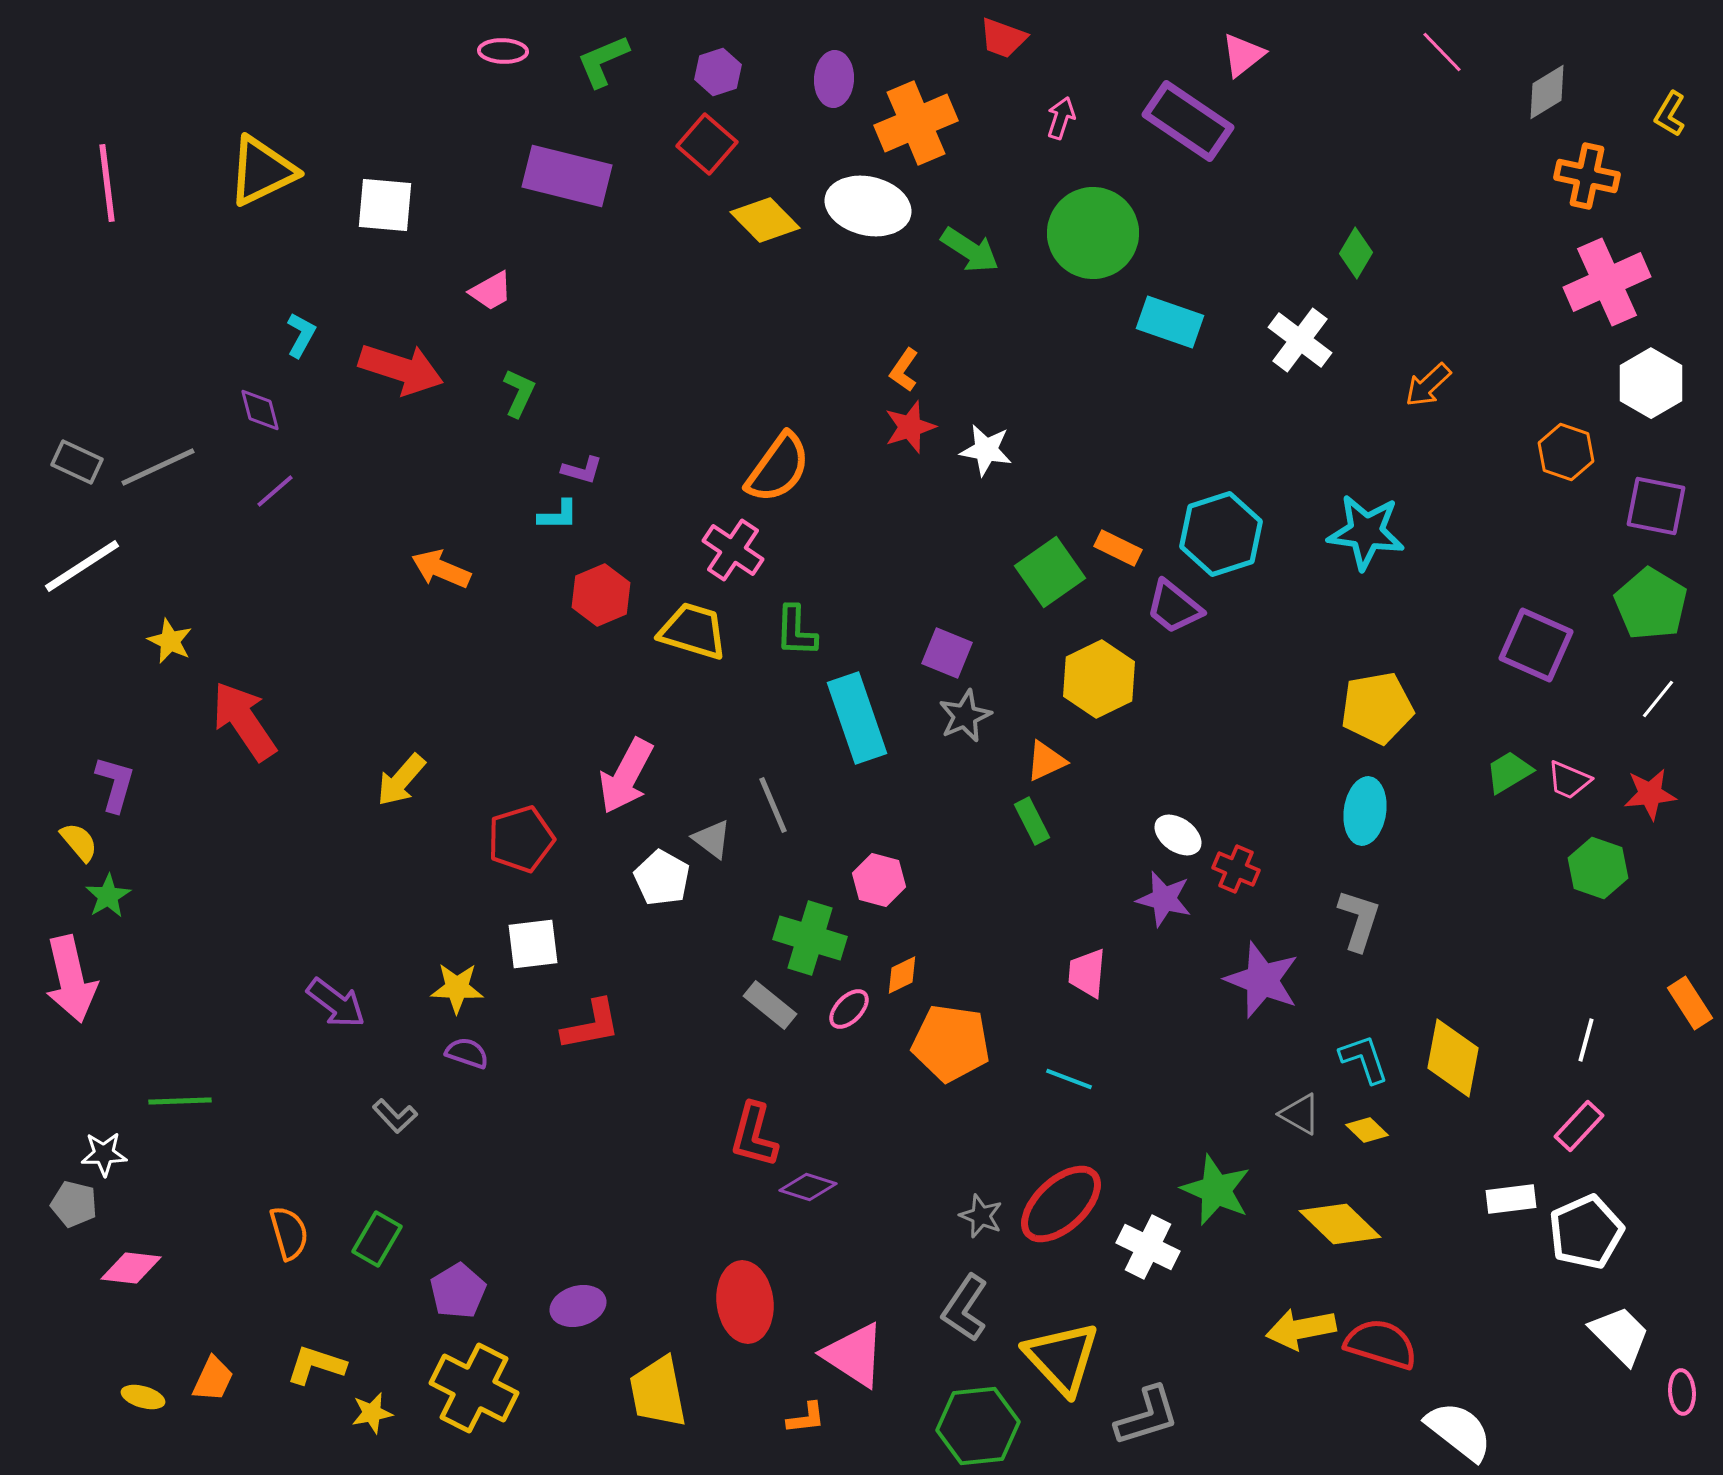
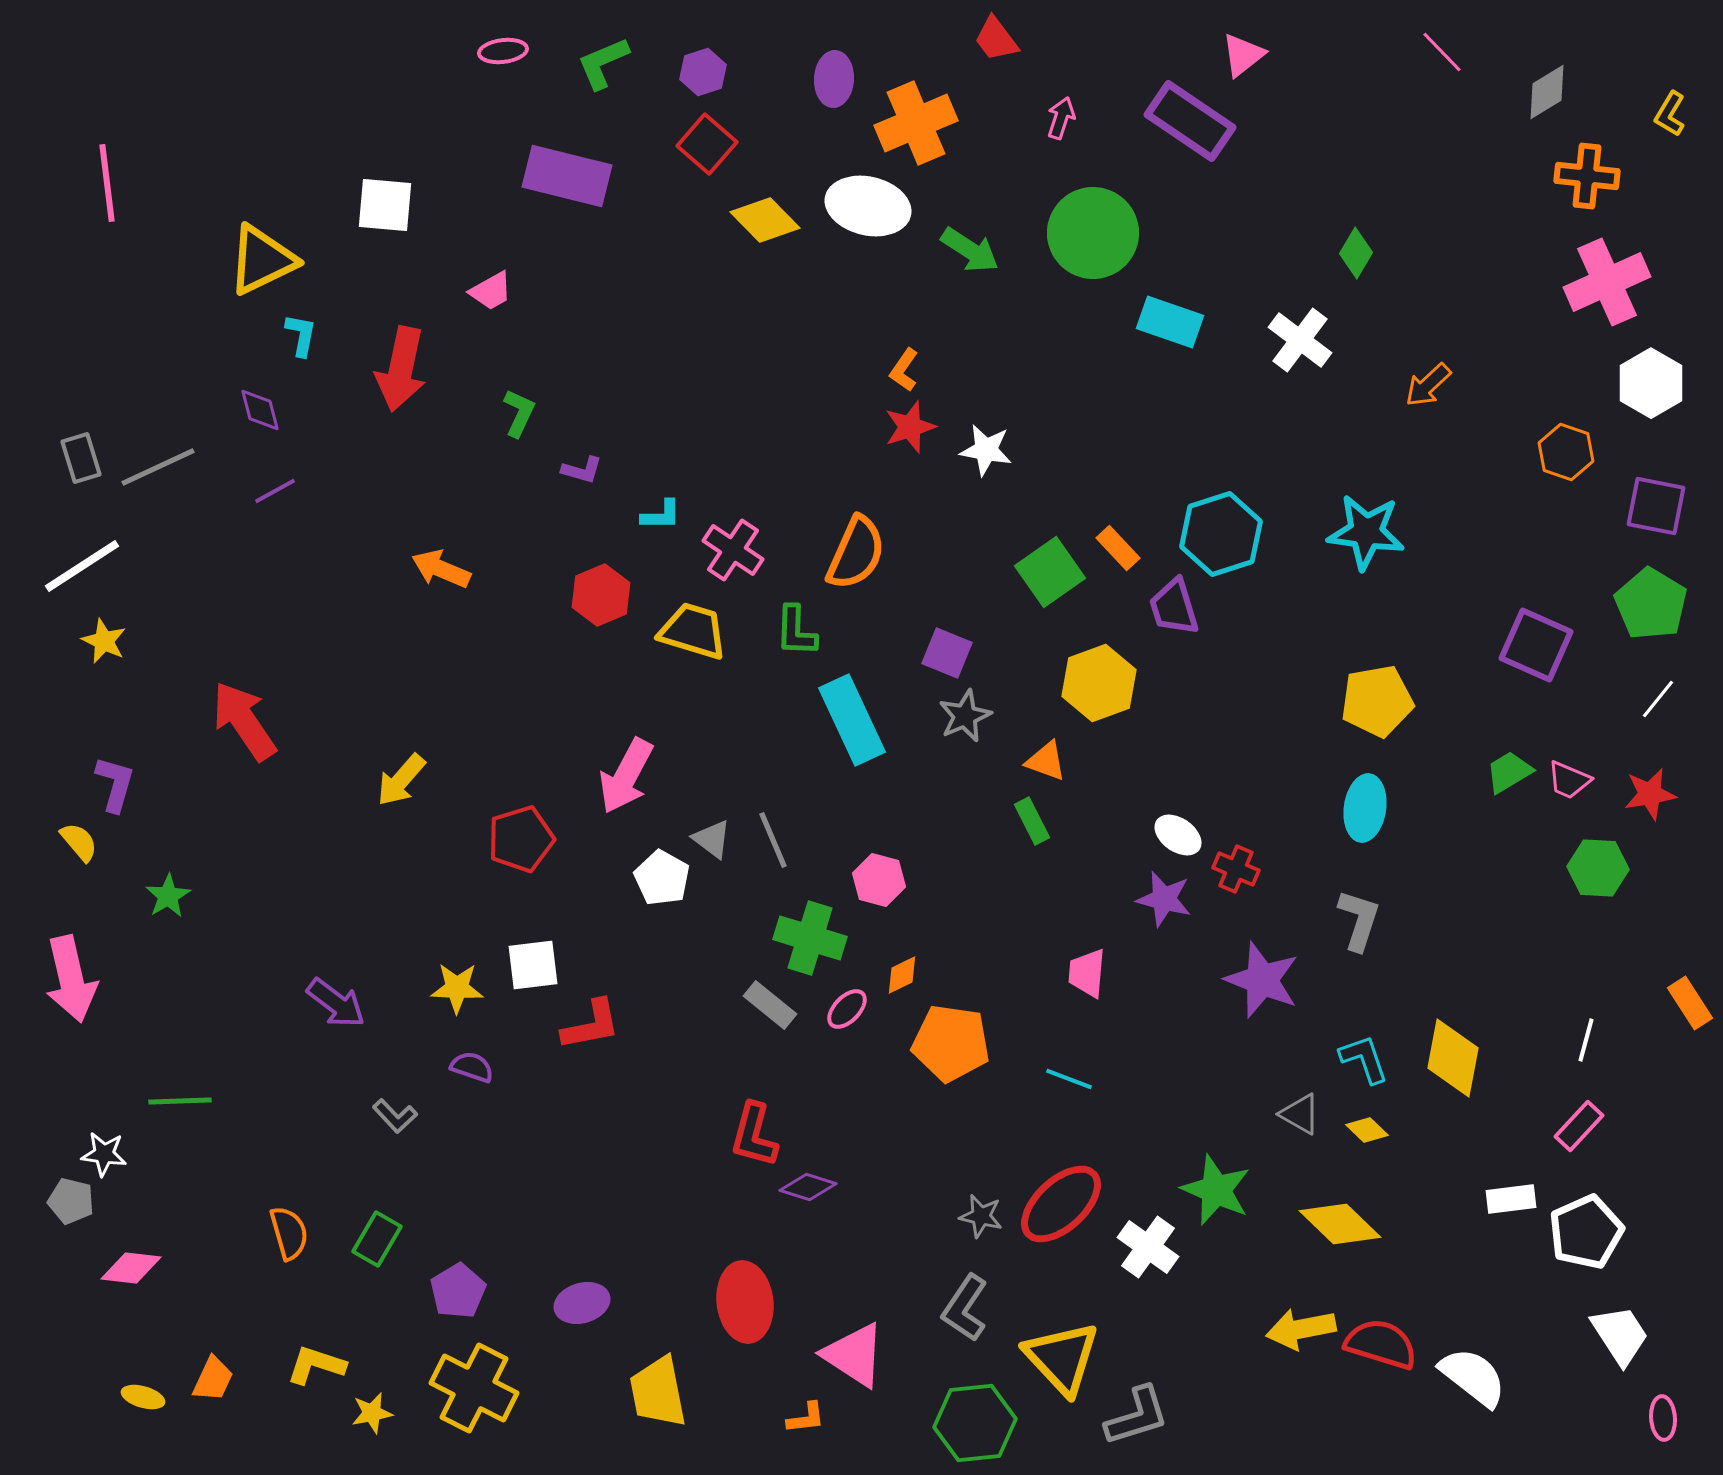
red trapezoid at (1003, 38): moved 7 px left, 1 px down; rotated 33 degrees clockwise
pink ellipse at (503, 51): rotated 9 degrees counterclockwise
green L-shape at (603, 61): moved 2 px down
purple hexagon at (718, 72): moved 15 px left
purple rectangle at (1188, 121): moved 2 px right
yellow triangle at (262, 171): moved 89 px down
orange cross at (1587, 176): rotated 6 degrees counterclockwise
cyan L-shape at (301, 335): rotated 18 degrees counterclockwise
red arrow at (401, 369): rotated 84 degrees clockwise
green L-shape at (519, 393): moved 20 px down
gray rectangle at (77, 462): moved 4 px right, 4 px up; rotated 48 degrees clockwise
orange semicircle at (778, 468): moved 78 px right, 85 px down; rotated 12 degrees counterclockwise
purple line at (275, 491): rotated 12 degrees clockwise
cyan L-shape at (558, 515): moved 103 px right
orange rectangle at (1118, 548): rotated 21 degrees clockwise
purple trapezoid at (1174, 607): rotated 34 degrees clockwise
yellow star at (170, 641): moved 66 px left
yellow hexagon at (1099, 679): moved 4 px down; rotated 6 degrees clockwise
yellow pentagon at (1377, 708): moved 7 px up
cyan rectangle at (857, 718): moved 5 px left, 2 px down; rotated 6 degrees counterclockwise
orange triangle at (1046, 761): rotated 45 degrees clockwise
red star at (1650, 794): rotated 4 degrees counterclockwise
gray line at (773, 805): moved 35 px down
cyan ellipse at (1365, 811): moved 3 px up
green hexagon at (1598, 868): rotated 16 degrees counterclockwise
green star at (108, 896): moved 60 px right
white square at (533, 944): moved 21 px down
pink ellipse at (849, 1009): moved 2 px left
purple semicircle at (467, 1053): moved 5 px right, 14 px down
white star at (104, 1154): rotated 9 degrees clockwise
gray pentagon at (74, 1204): moved 3 px left, 3 px up
gray star at (981, 1216): rotated 9 degrees counterclockwise
white cross at (1148, 1247): rotated 10 degrees clockwise
purple ellipse at (578, 1306): moved 4 px right, 3 px up
white trapezoid at (1620, 1335): rotated 12 degrees clockwise
pink ellipse at (1682, 1392): moved 19 px left, 26 px down
gray L-shape at (1147, 1416): moved 10 px left
green hexagon at (978, 1426): moved 3 px left, 3 px up
white semicircle at (1459, 1431): moved 14 px right, 54 px up
